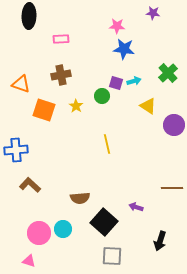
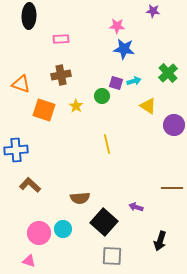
purple star: moved 2 px up
